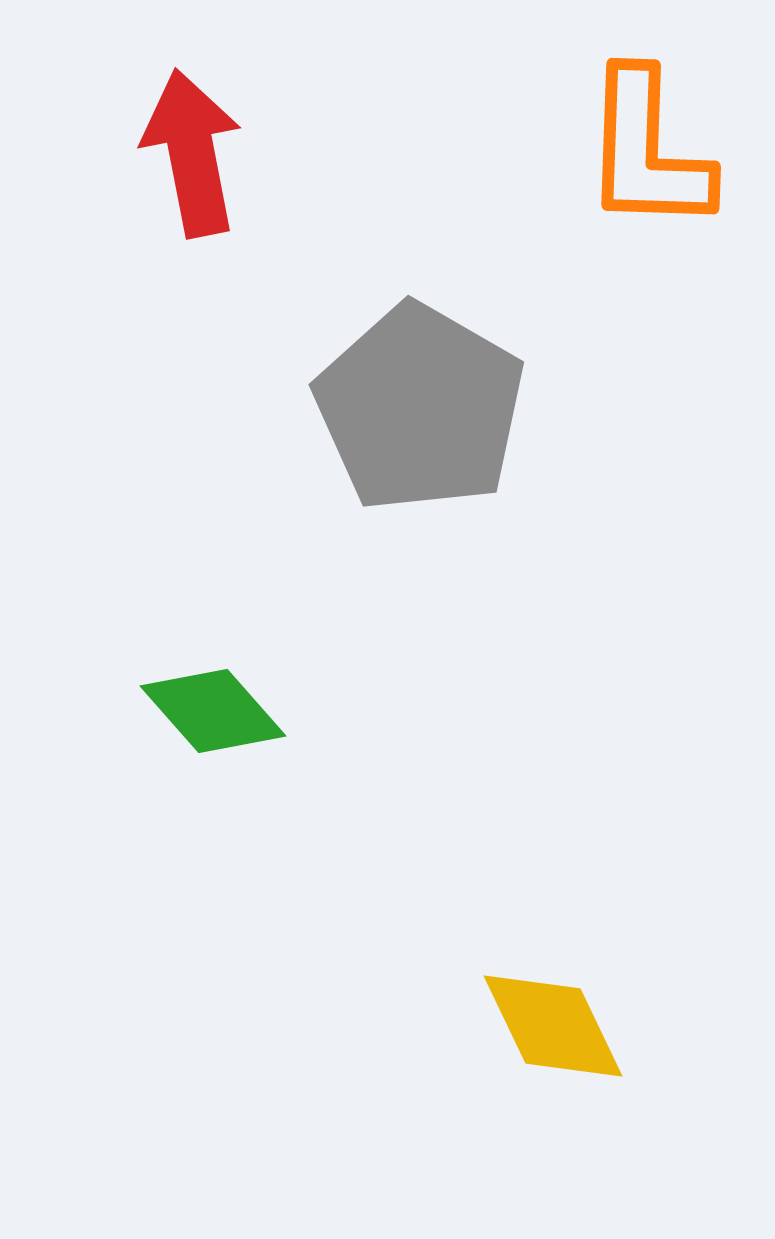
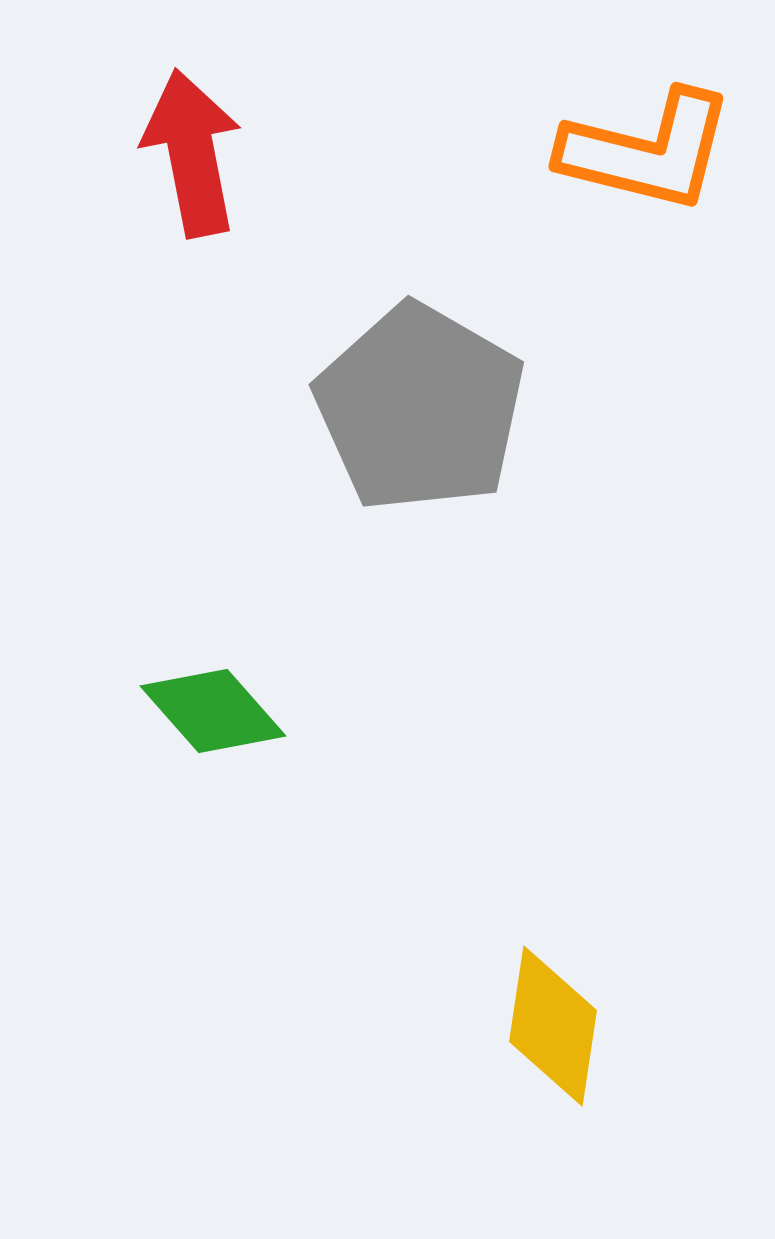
orange L-shape: rotated 78 degrees counterclockwise
yellow diamond: rotated 34 degrees clockwise
